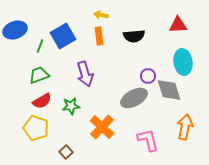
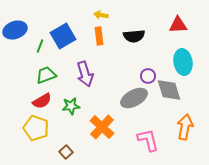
green trapezoid: moved 7 px right
